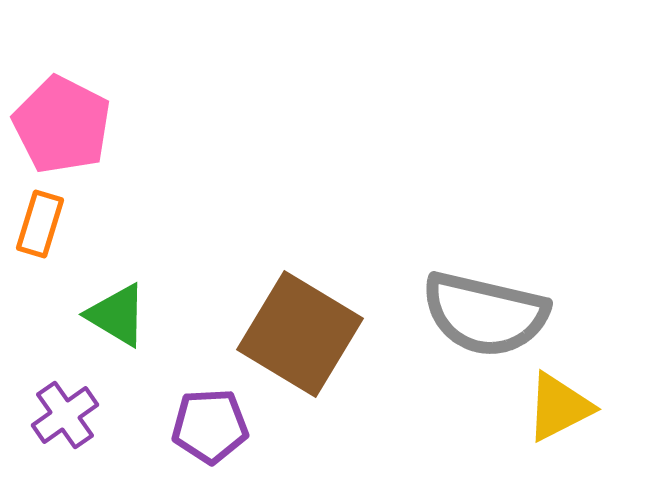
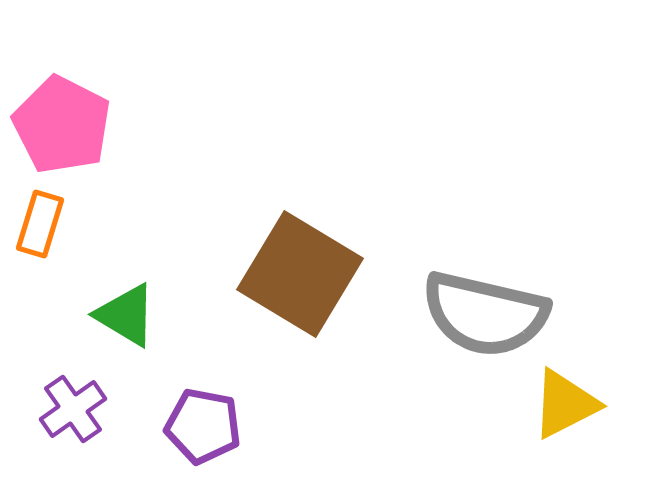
green triangle: moved 9 px right
brown square: moved 60 px up
yellow triangle: moved 6 px right, 3 px up
purple cross: moved 8 px right, 6 px up
purple pentagon: moved 7 px left; rotated 14 degrees clockwise
